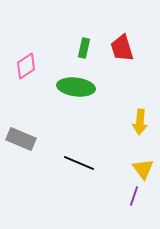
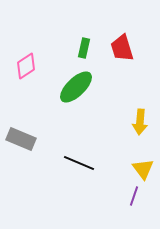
green ellipse: rotated 51 degrees counterclockwise
